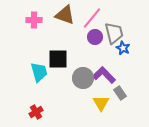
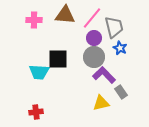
brown triangle: rotated 15 degrees counterclockwise
gray trapezoid: moved 6 px up
purple circle: moved 1 px left, 1 px down
blue star: moved 3 px left
cyan trapezoid: rotated 110 degrees clockwise
gray circle: moved 11 px right, 21 px up
gray rectangle: moved 1 px right, 1 px up
yellow triangle: rotated 48 degrees clockwise
red cross: rotated 24 degrees clockwise
